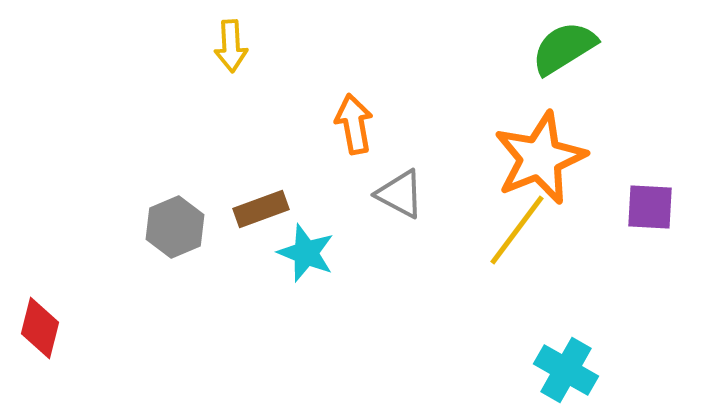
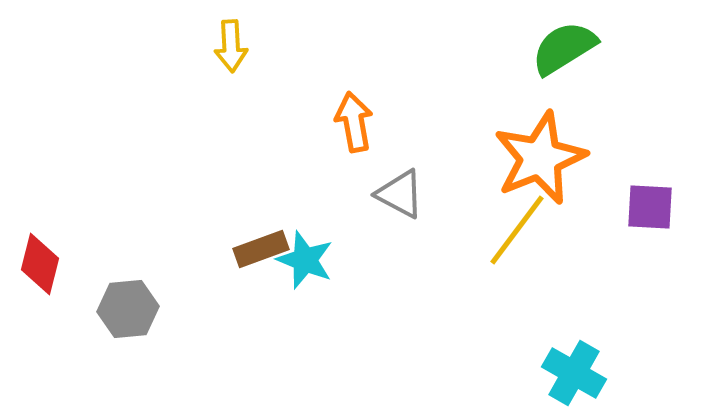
orange arrow: moved 2 px up
brown rectangle: moved 40 px down
gray hexagon: moved 47 px left, 82 px down; rotated 18 degrees clockwise
cyan star: moved 1 px left, 7 px down
red diamond: moved 64 px up
cyan cross: moved 8 px right, 3 px down
